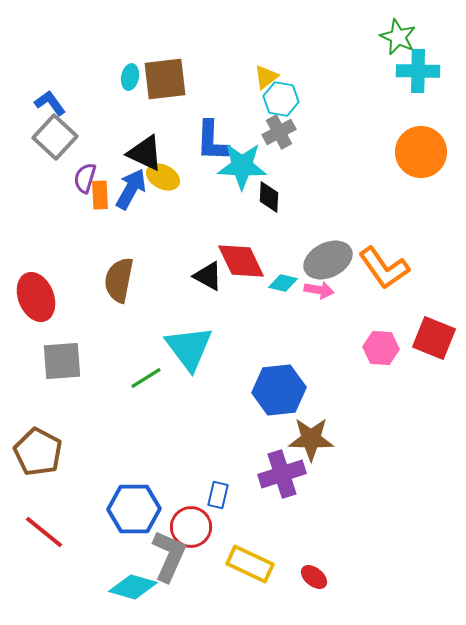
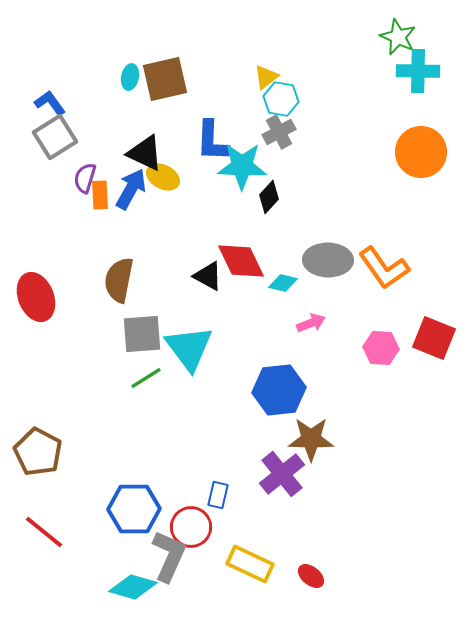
brown square at (165, 79): rotated 6 degrees counterclockwise
gray square at (55, 137): rotated 15 degrees clockwise
black diamond at (269, 197): rotated 40 degrees clockwise
gray ellipse at (328, 260): rotated 27 degrees clockwise
pink arrow at (319, 290): moved 8 px left, 33 px down; rotated 32 degrees counterclockwise
gray square at (62, 361): moved 80 px right, 27 px up
purple cross at (282, 474): rotated 21 degrees counterclockwise
red ellipse at (314, 577): moved 3 px left, 1 px up
